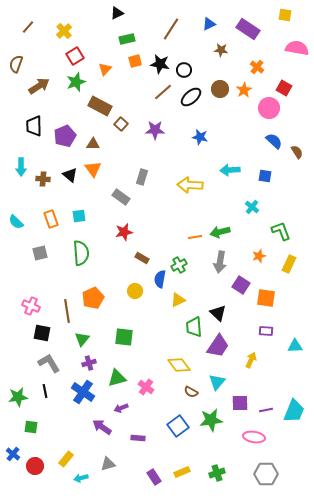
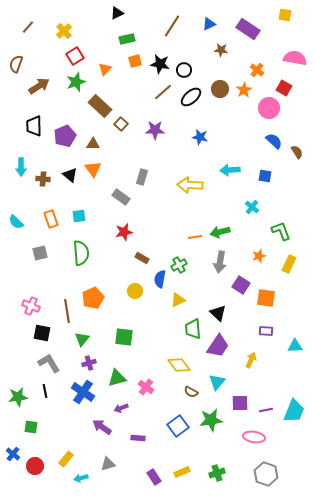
brown line at (171, 29): moved 1 px right, 3 px up
pink semicircle at (297, 48): moved 2 px left, 10 px down
orange cross at (257, 67): moved 3 px down
brown rectangle at (100, 106): rotated 15 degrees clockwise
green trapezoid at (194, 327): moved 1 px left, 2 px down
gray hexagon at (266, 474): rotated 20 degrees clockwise
